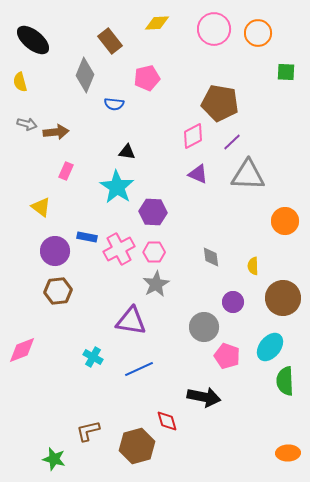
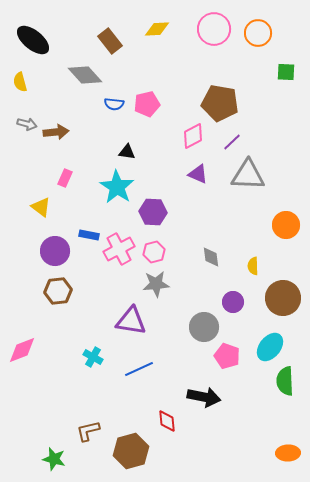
yellow diamond at (157, 23): moved 6 px down
gray diamond at (85, 75): rotated 64 degrees counterclockwise
pink pentagon at (147, 78): moved 26 px down
pink rectangle at (66, 171): moved 1 px left, 7 px down
orange circle at (285, 221): moved 1 px right, 4 px down
blue rectangle at (87, 237): moved 2 px right, 2 px up
pink hexagon at (154, 252): rotated 15 degrees counterclockwise
gray star at (156, 284): rotated 24 degrees clockwise
red diamond at (167, 421): rotated 10 degrees clockwise
brown hexagon at (137, 446): moved 6 px left, 5 px down
